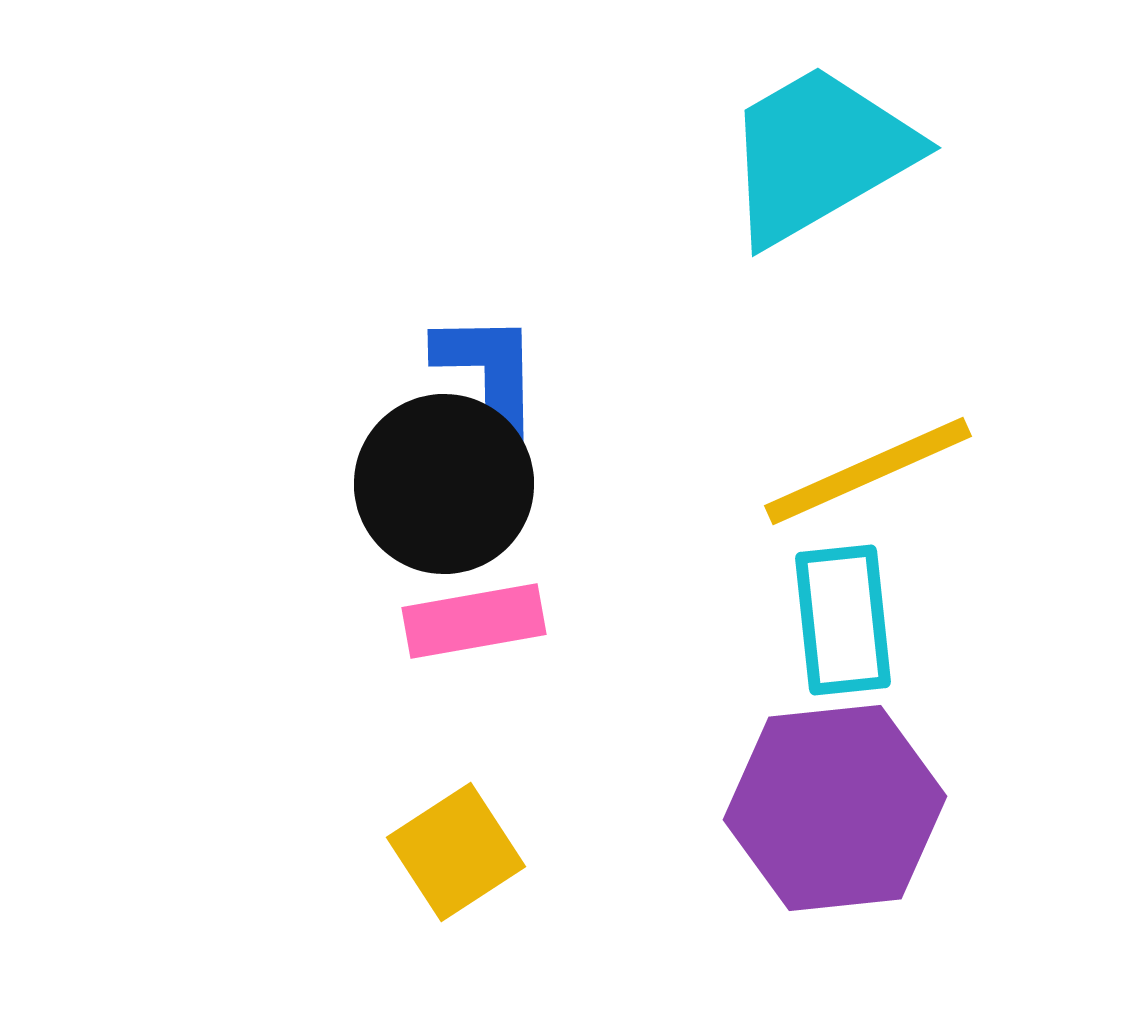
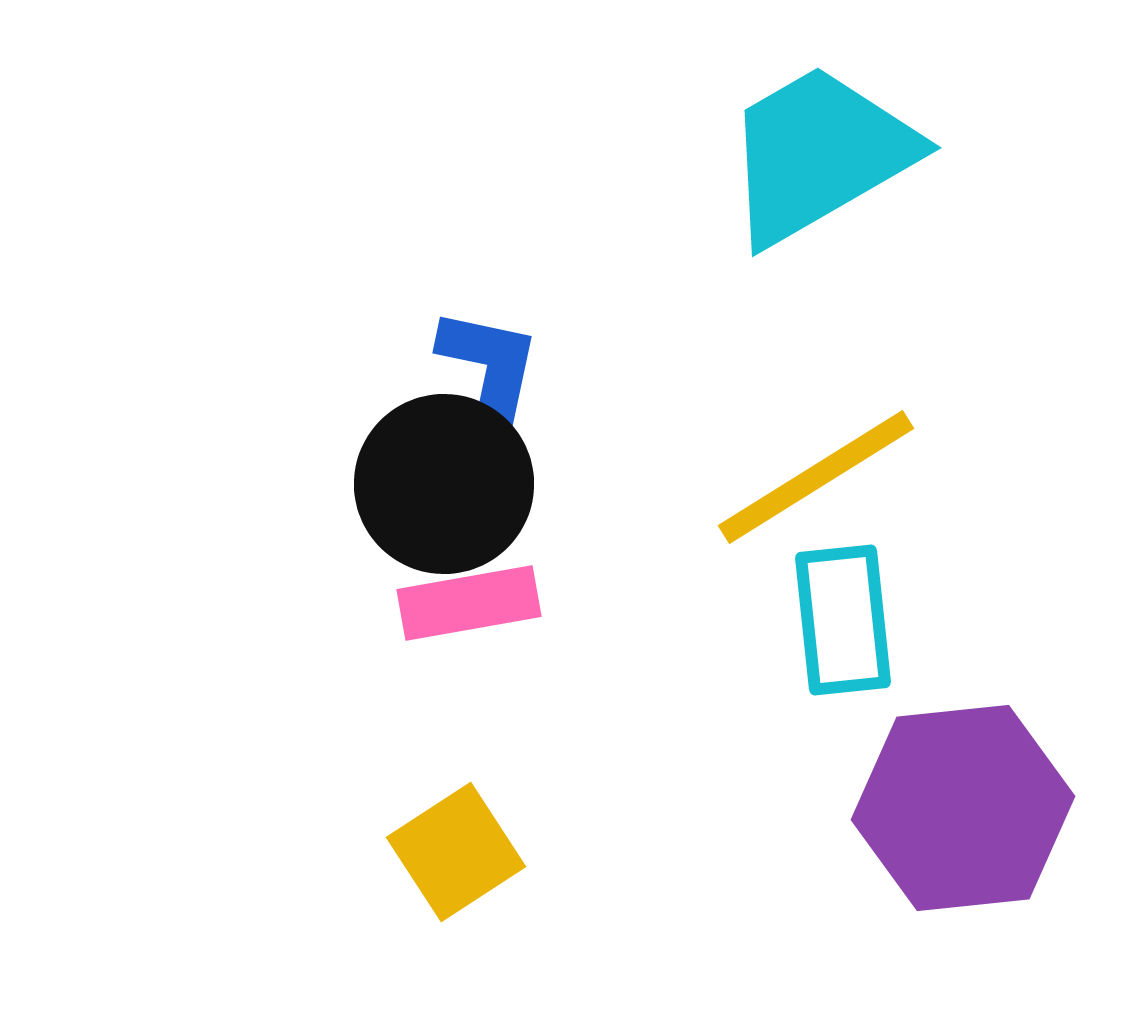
blue L-shape: rotated 13 degrees clockwise
yellow line: moved 52 px left, 6 px down; rotated 8 degrees counterclockwise
pink rectangle: moved 5 px left, 18 px up
purple hexagon: moved 128 px right
